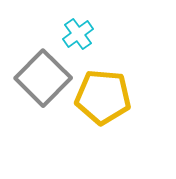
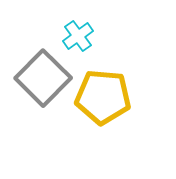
cyan cross: moved 2 px down
